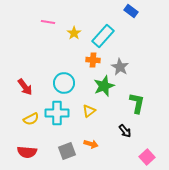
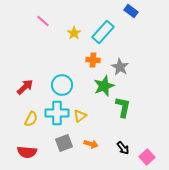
pink line: moved 5 px left, 1 px up; rotated 32 degrees clockwise
cyan rectangle: moved 4 px up
cyan circle: moved 2 px left, 2 px down
red arrow: rotated 96 degrees counterclockwise
green L-shape: moved 14 px left, 4 px down
yellow triangle: moved 9 px left, 5 px down
yellow semicircle: rotated 35 degrees counterclockwise
black arrow: moved 2 px left, 17 px down
gray square: moved 3 px left, 8 px up
